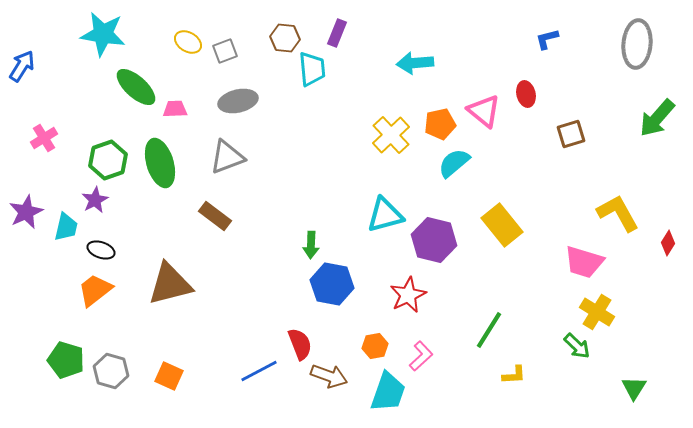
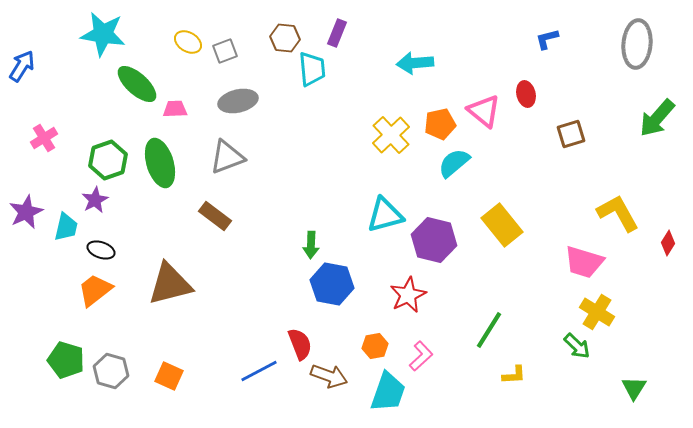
green ellipse at (136, 87): moved 1 px right, 3 px up
